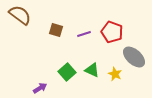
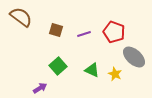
brown semicircle: moved 1 px right, 2 px down
red pentagon: moved 2 px right
green square: moved 9 px left, 6 px up
